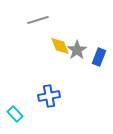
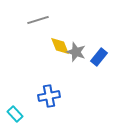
gray star: moved 1 px left, 2 px down; rotated 18 degrees counterclockwise
blue rectangle: rotated 18 degrees clockwise
